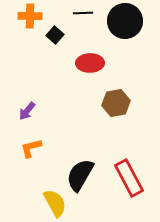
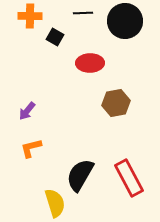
black square: moved 2 px down; rotated 12 degrees counterclockwise
yellow semicircle: rotated 12 degrees clockwise
